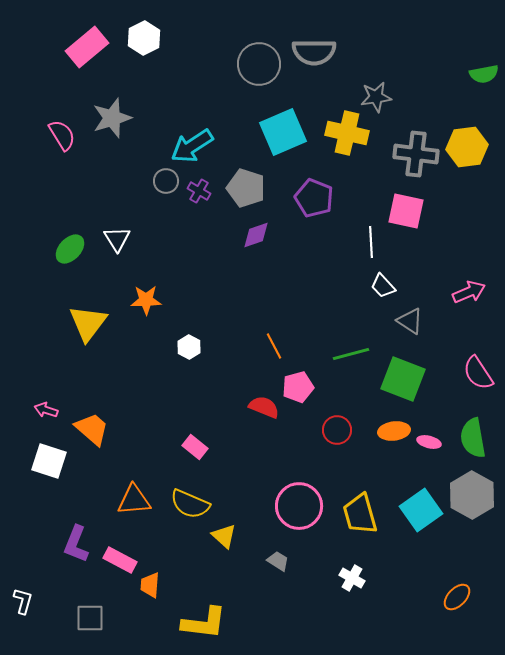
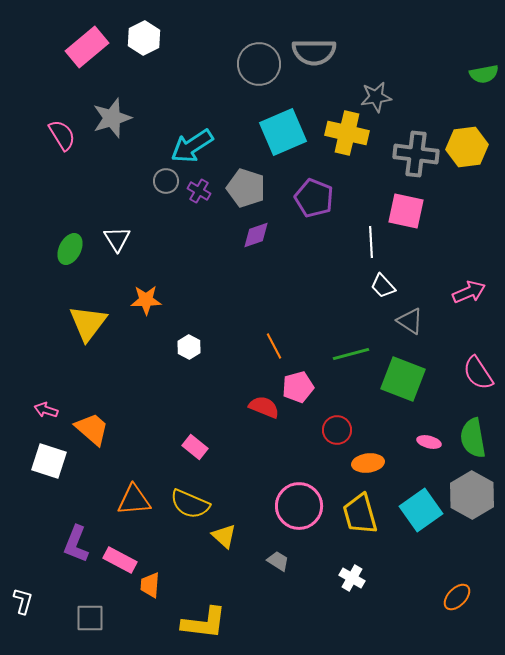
green ellipse at (70, 249): rotated 16 degrees counterclockwise
orange ellipse at (394, 431): moved 26 px left, 32 px down
